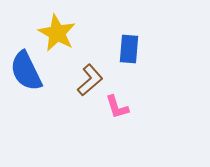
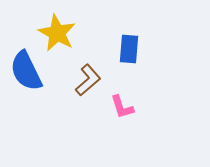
brown L-shape: moved 2 px left
pink L-shape: moved 5 px right
